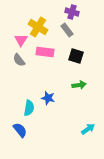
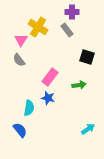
purple cross: rotated 16 degrees counterclockwise
pink rectangle: moved 5 px right, 25 px down; rotated 60 degrees counterclockwise
black square: moved 11 px right, 1 px down
